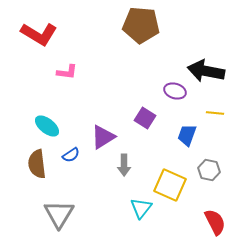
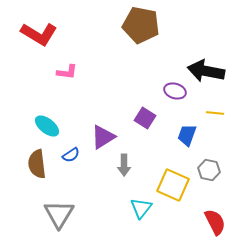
brown pentagon: rotated 6 degrees clockwise
yellow square: moved 3 px right
